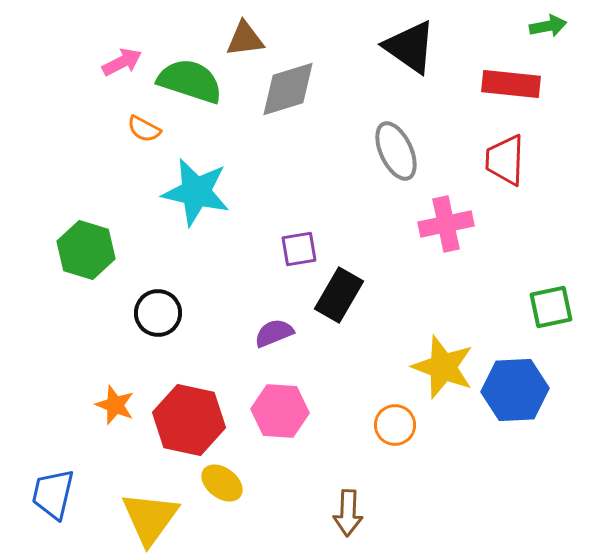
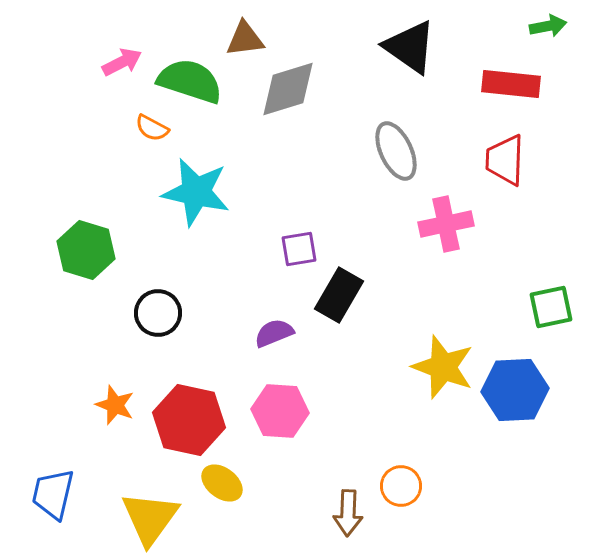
orange semicircle: moved 8 px right, 1 px up
orange circle: moved 6 px right, 61 px down
